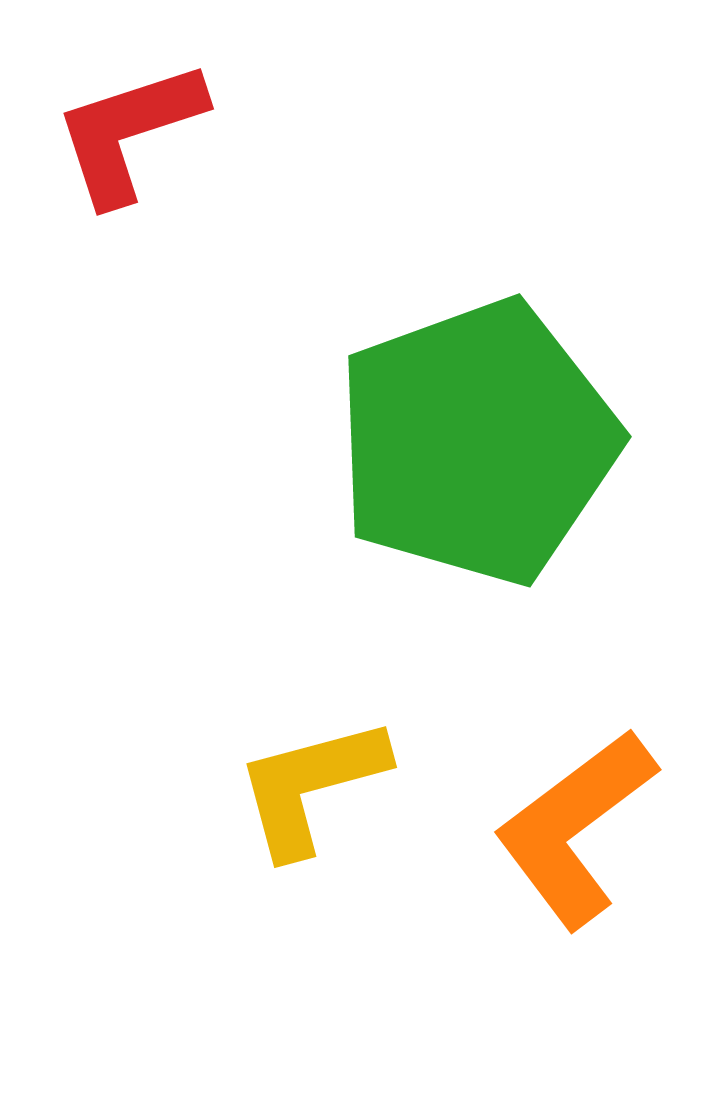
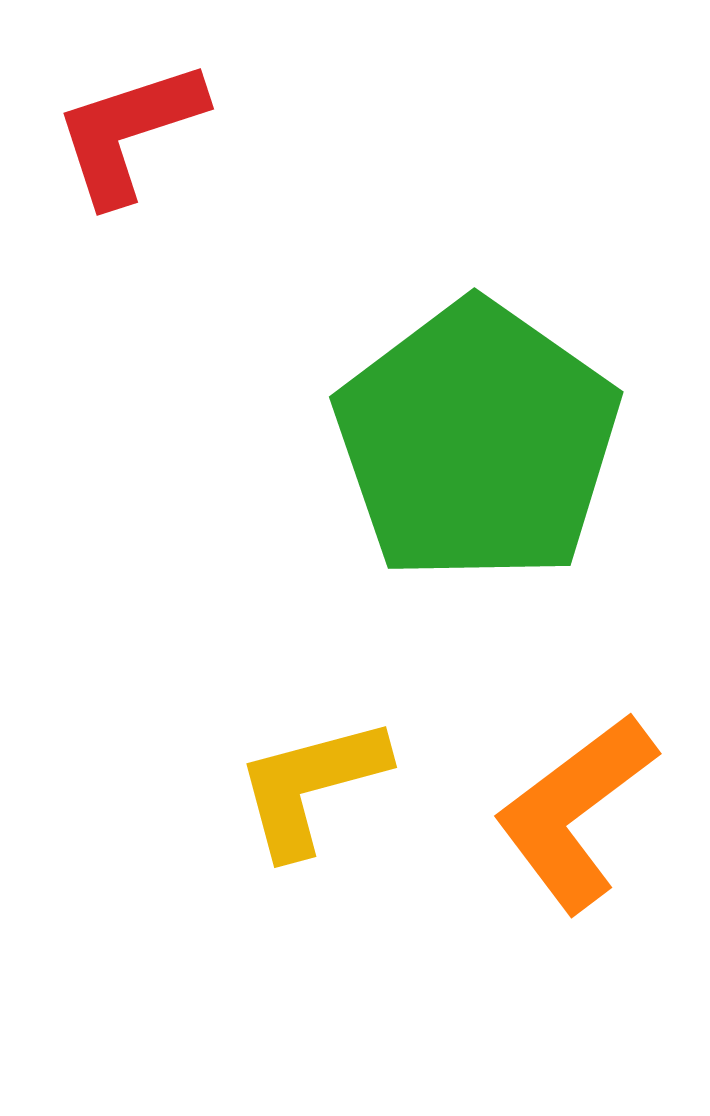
green pentagon: rotated 17 degrees counterclockwise
orange L-shape: moved 16 px up
